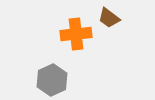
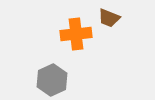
brown trapezoid: rotated 15 degrees counterclockwise
